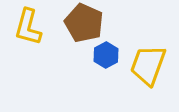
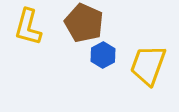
blue hexagon: moved 3 px left
